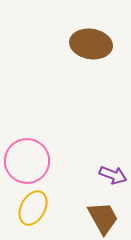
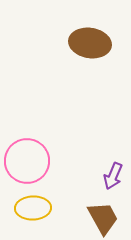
brown ellipse: moved 1 px left, 1 px up
purple arrow: moved 1 px down; rotated 92 degrees clockwise
yellow ellipse: rotated 60 degrees clockwise
